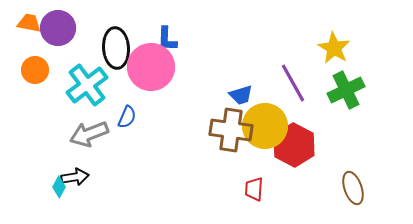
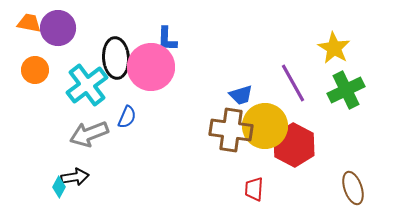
black ellipse: moved 10 px down
